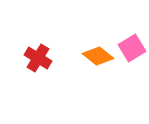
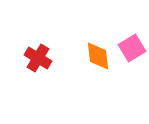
orange diamond: rotated 44 degrees clockwise
